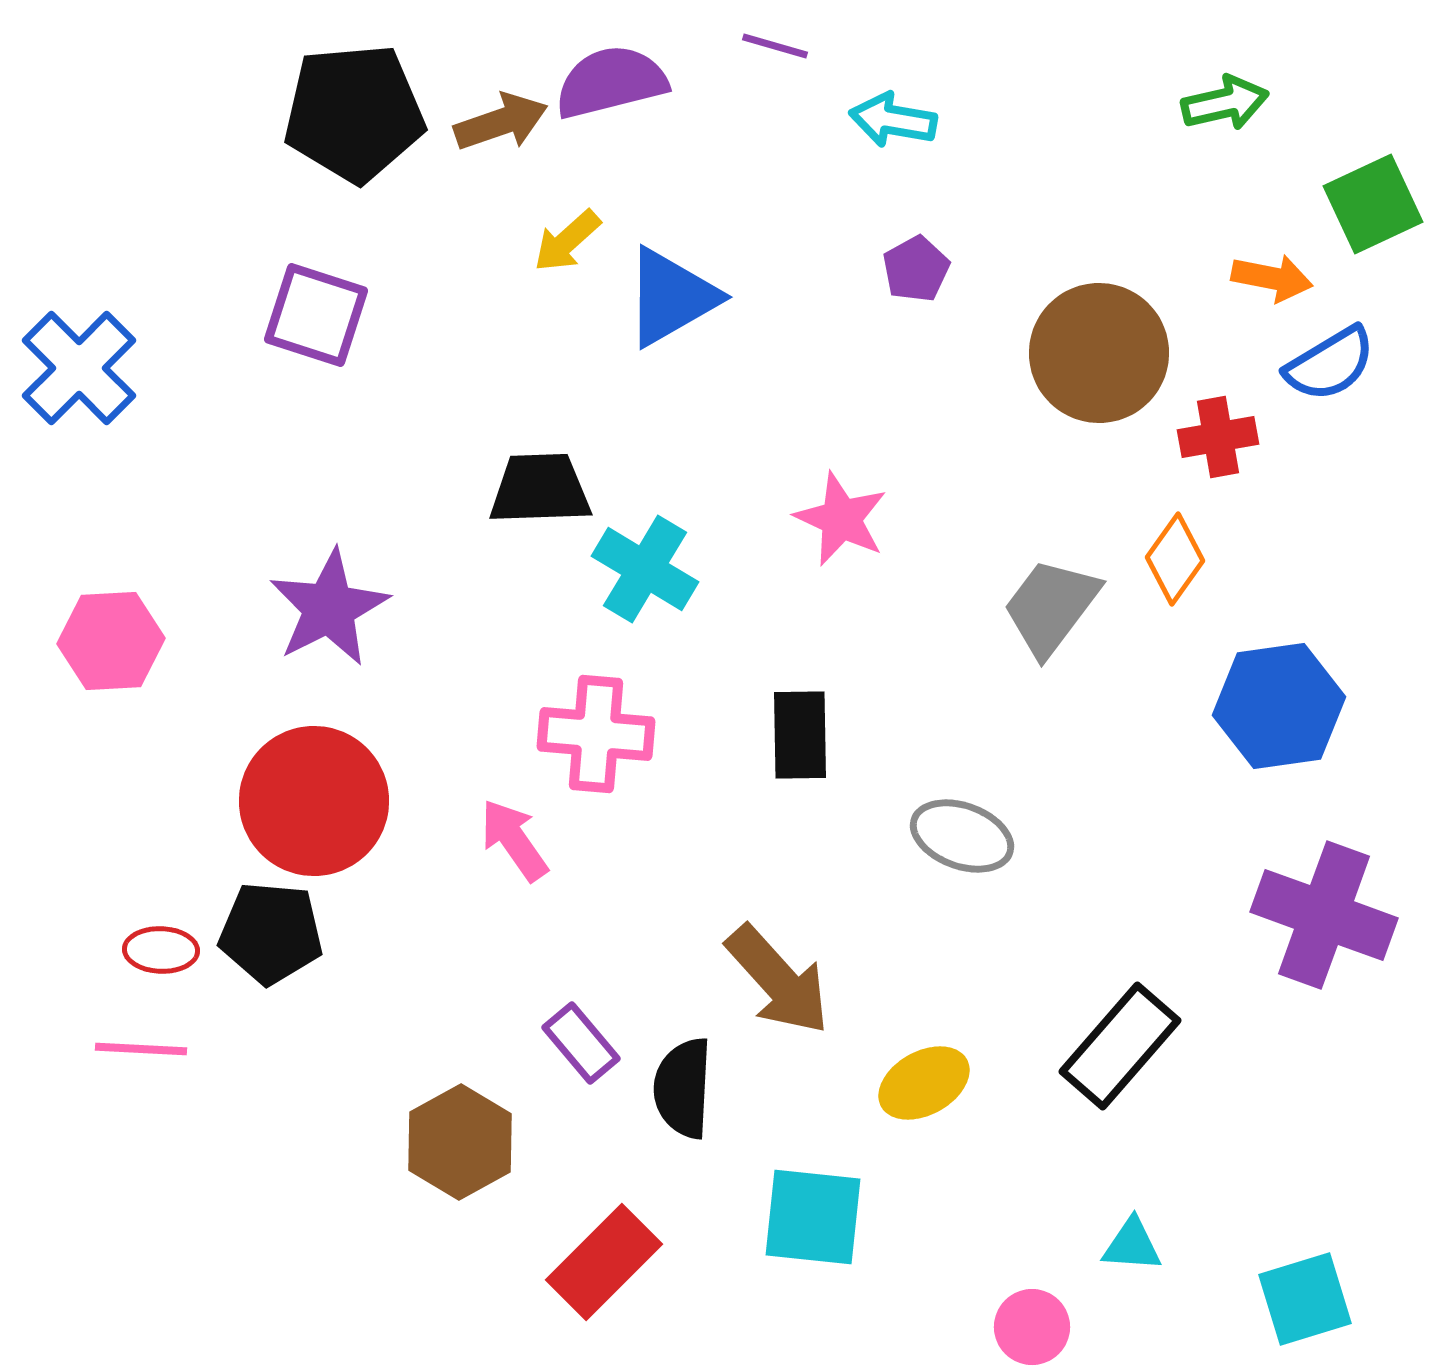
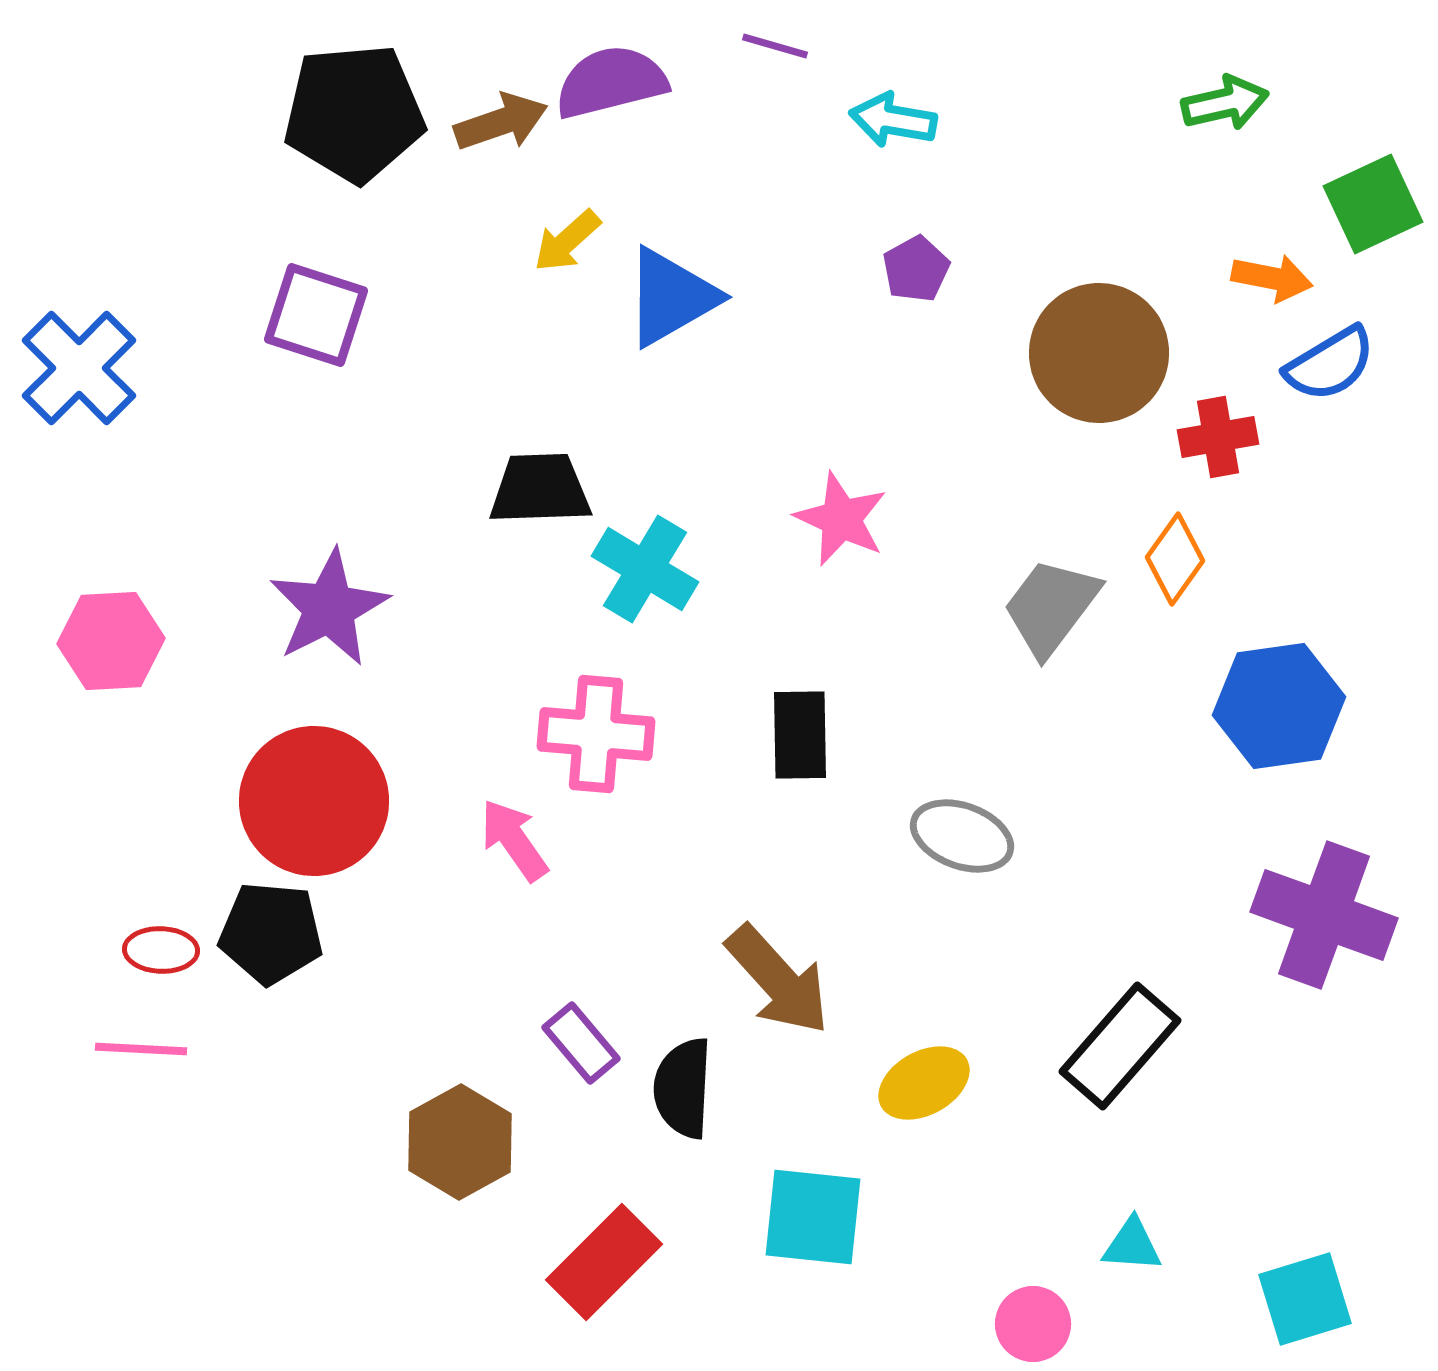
pink circle at (1032, 1327): moved 1 px right, 3 px up
